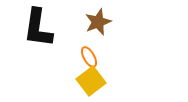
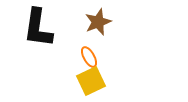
yellow square: rotated 12 degrees clockwise
